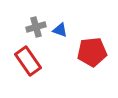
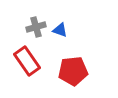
red pentagon: moved 19 px left, 19 px down
red rectangle: moved 1 px left
